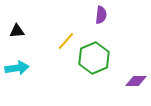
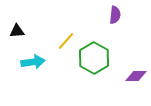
purple semicircle: moved 14 px right
green hexagon: rotated 8 degrees counterclockwise
cyan arrow: moved 16 px right, 6 px up
purple diamond: moved 5 px up
